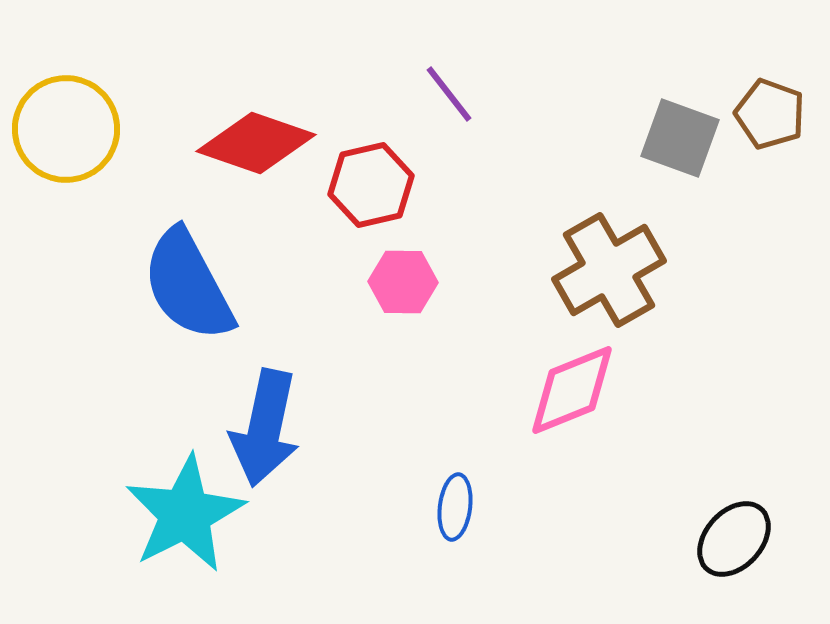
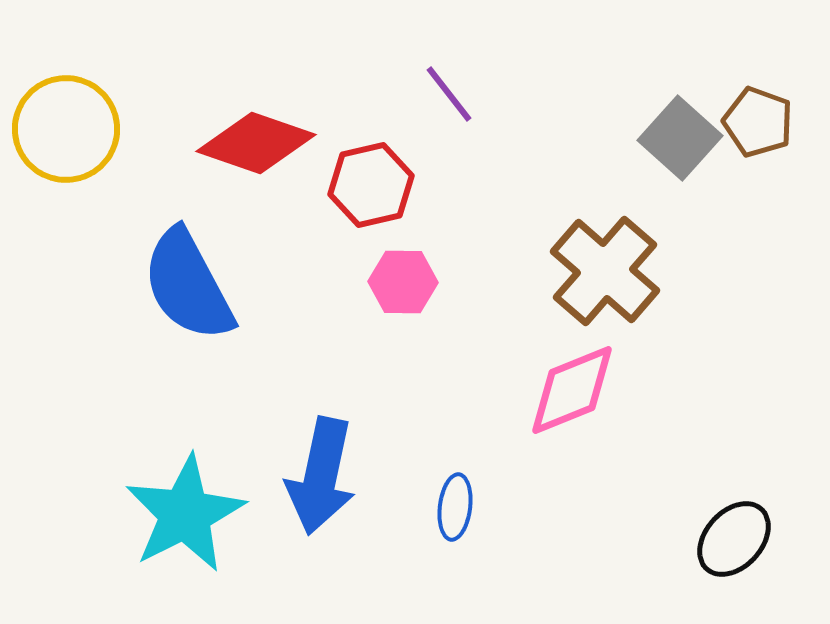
brown pentagon: moved 12 px left, 8 px down
gray square: rotated 22 degrees clockwise
brown cross: moved 4 px left, 1 px down; rotated 19 degrees counterclockwise
blue arrow: moved 56 px right, 48 px down
